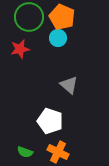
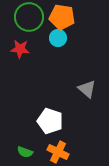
orange pentagon: rotated 15 degrees counterclockwise
red star: rotated 18 degrees clockwise
gray triangle: moved 18 px right, 4 px down
